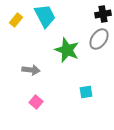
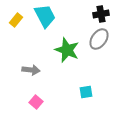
black cross: moved 2 px left
